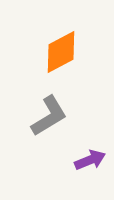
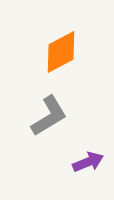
purple arrow: moved 2 px left, 2 px down
